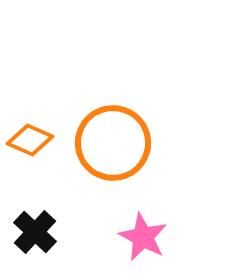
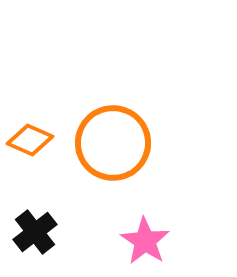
black cross: rotated 9 degrees clockwise
pink star: moved 2 px right, 4 px down; rotated 6 degrees clockwise
